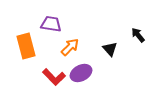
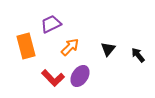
purple trapezoid: rotated 35 degrees counterclockwise
black arrow: moved 20 px down
black triangle: moved 2 px left; rotated 21 degrees clockwise
purple ellipse: moved 1 px left, 3 px down; rotated 30 degrees counterclockwise
red L-shape: moved 1 px left, 1 px down
